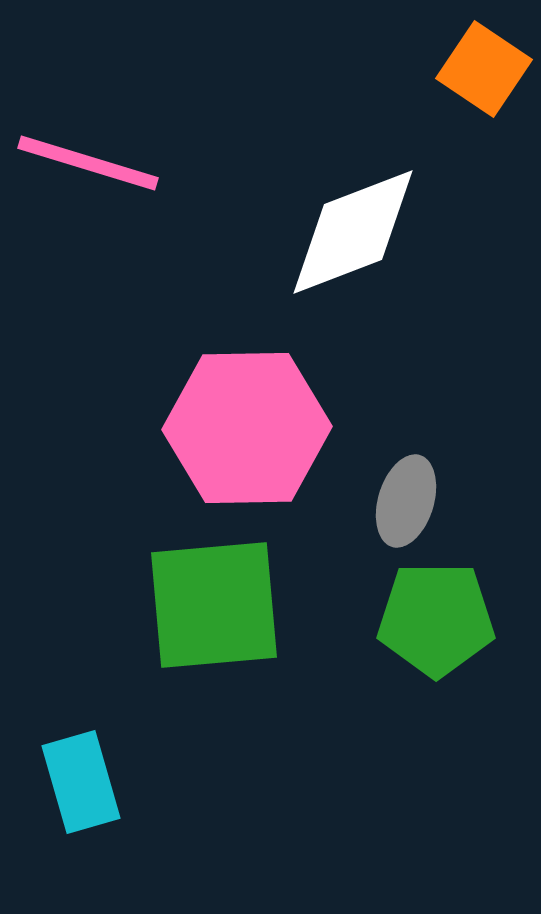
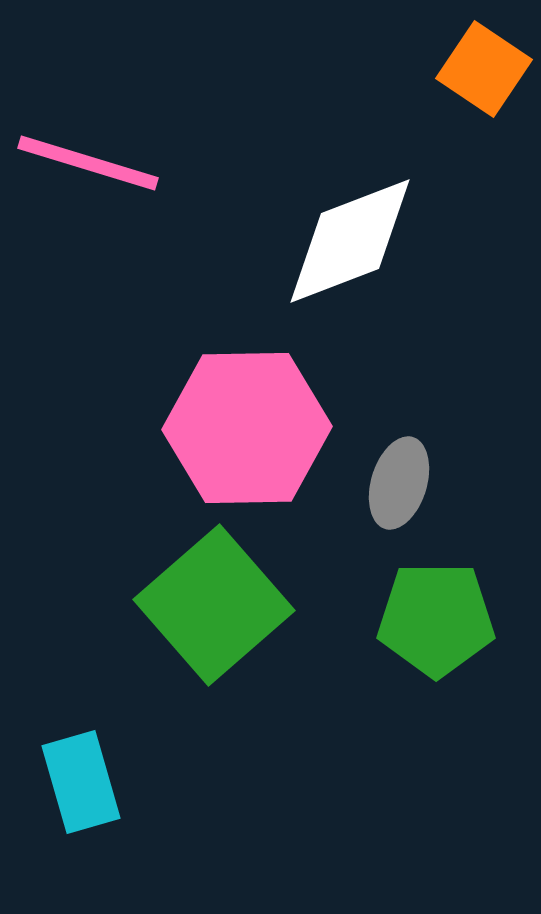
white diamond: moved 3 px left, 9 px down
gray ellipse: moved 7 px left, 18 px up
green square: rotated 36 degrees counterclockwise
